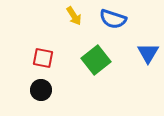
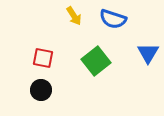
green square: moved 1 px down
